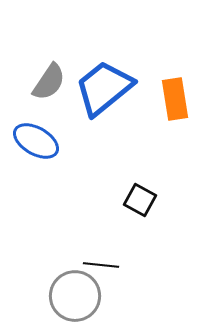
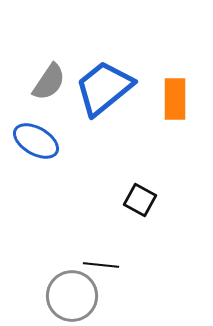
orange rectangle: rotated 9 degrees clockwise
gray circle: moved 3 px left
